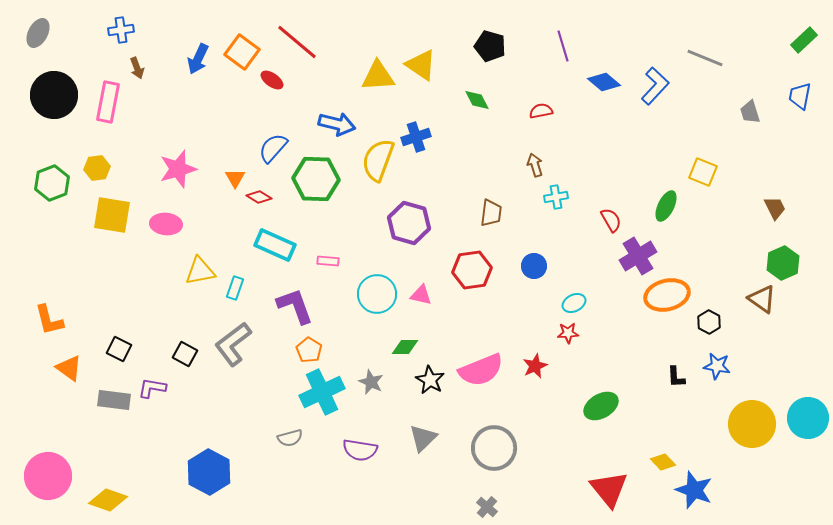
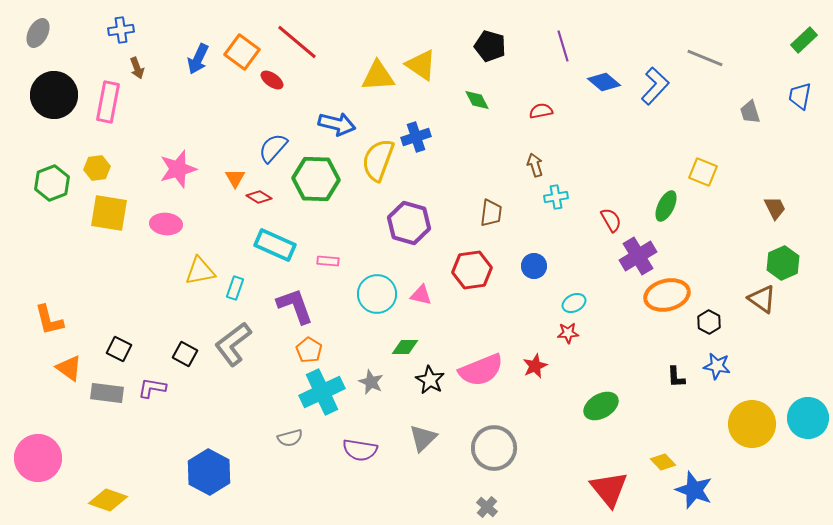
yellow square at (112, 215): moved 3 px left, 2 px up
gray rectangle at (114, 400): moved 7 px left, 7 px up
pink circle at (48, 476): moved 10 px left, 18 px up
